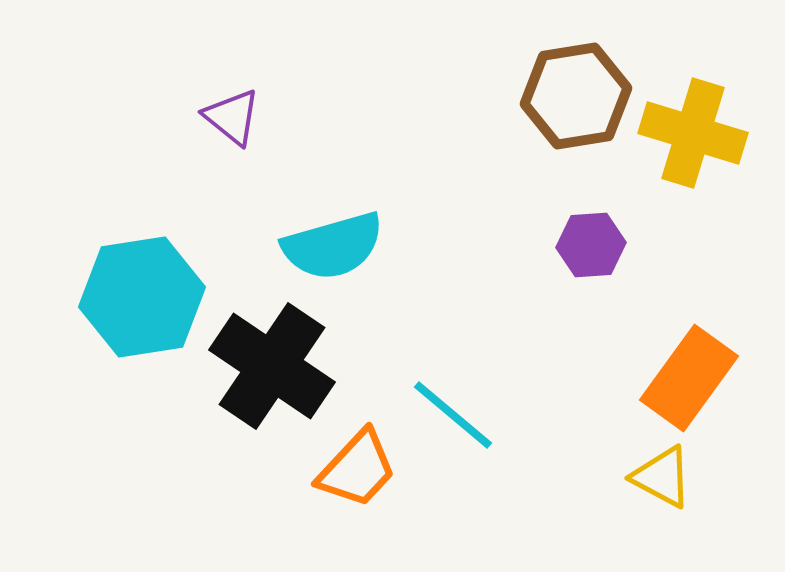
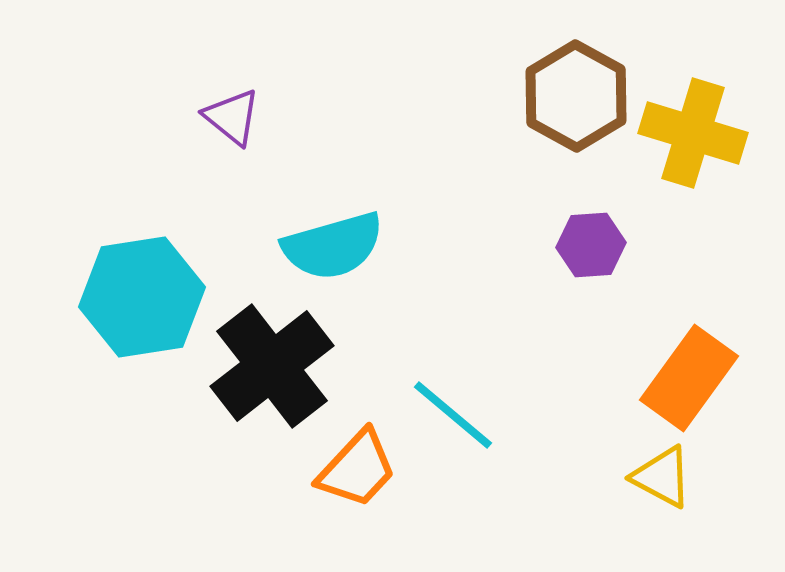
brown hexagon: rotated 22 degrees counterclockwise
black cross: rotated 18 degrees clockwise
